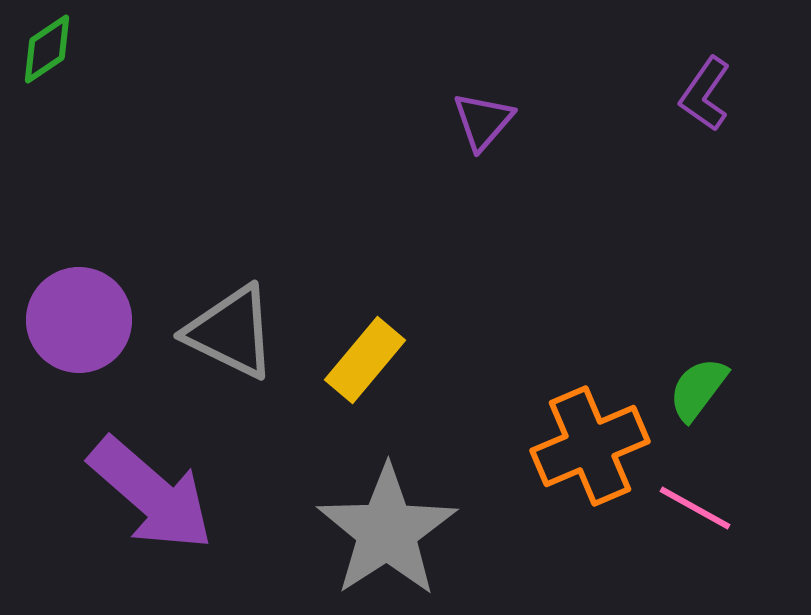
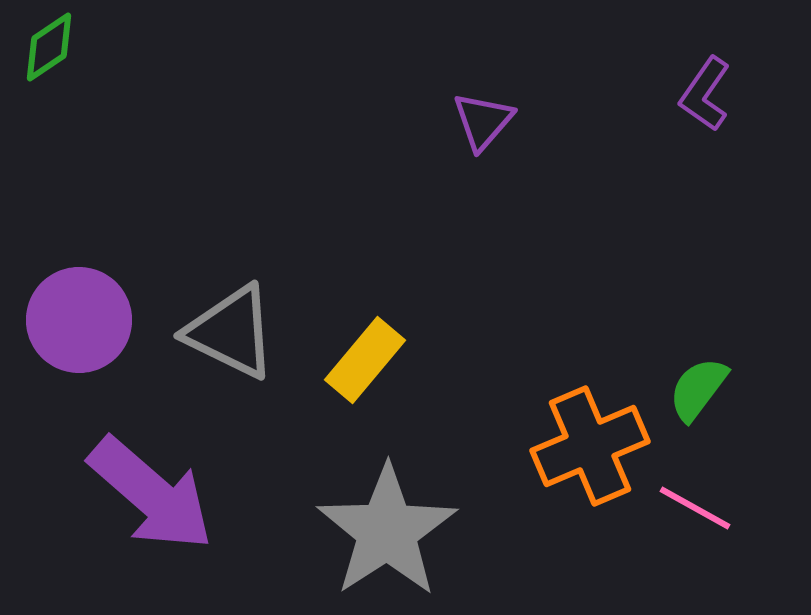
green diamond: moved 2 px right, 2 px up
